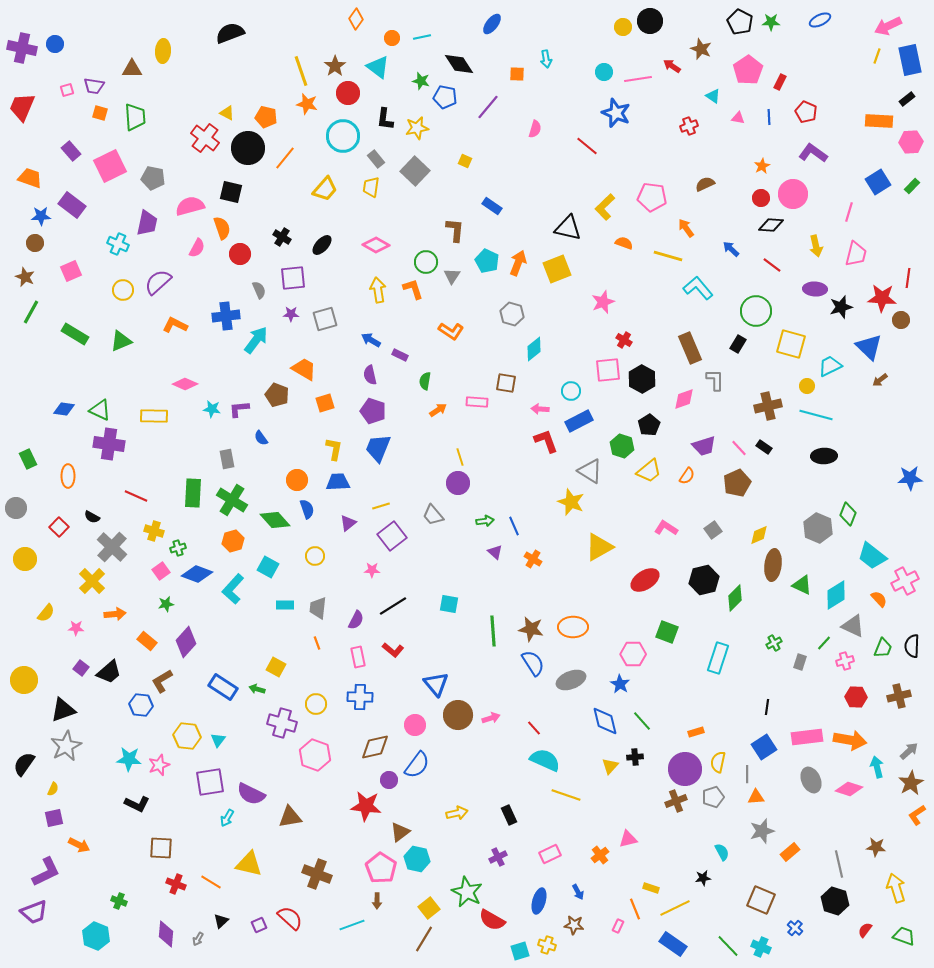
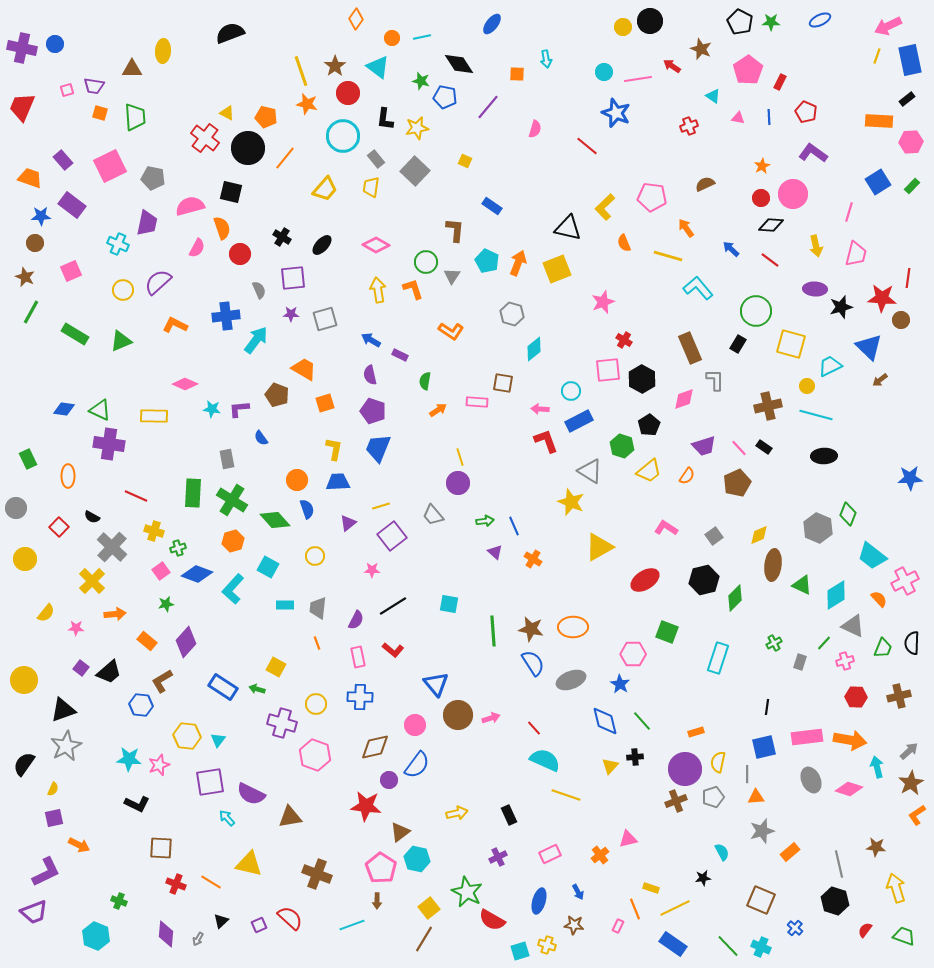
purple rectangle at (71, 151): moved 8 px left, 9 px down
orange semicircle at (624, 243): rotated 132 degrees counterclockwise
red line at (772, 265): moved 2 px left, 5 px up
brown square at (506, 383): moved 3 px left
gray square at (713, 530): moved 1 px right, 6 px down
black semicircle at (912, 646): moved 3 px up
blue square at (764, 747): rotated 20 degrees clockwise
cyan arrow at (227, 818): rotated 108 degrees clockwise
